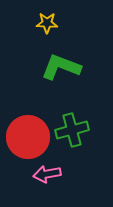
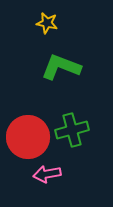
yellow star: rotated 10 degrees clockwise
